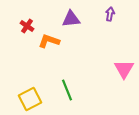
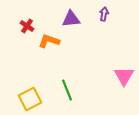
purple arrow: moved 6 px left
pink triangle: moved 7 px down
